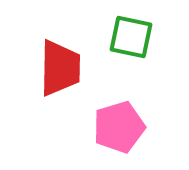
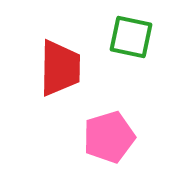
pink pentagon: moved 10 px left, 10 px down
